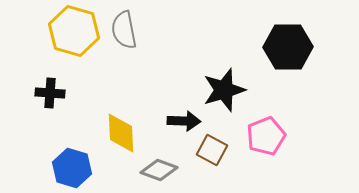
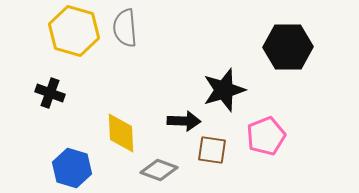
gray semicircle: moved 1 px right, 2 px up; rotated 6 degrees clockwise
black cross: rotated 16 degrees clockwise
brown square: rotated 20 degrees counterclockwise
